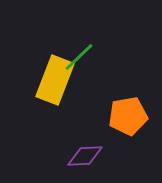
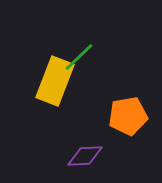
yellow rectangle: moved 1 px down
